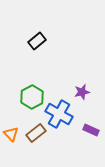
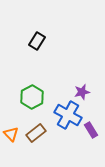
black rectangle: rotated 18 degrees counterclockwise
blue cross: moved 9 px right, 1 px down
purple rectangle: rotated 35 degrees clockwise
